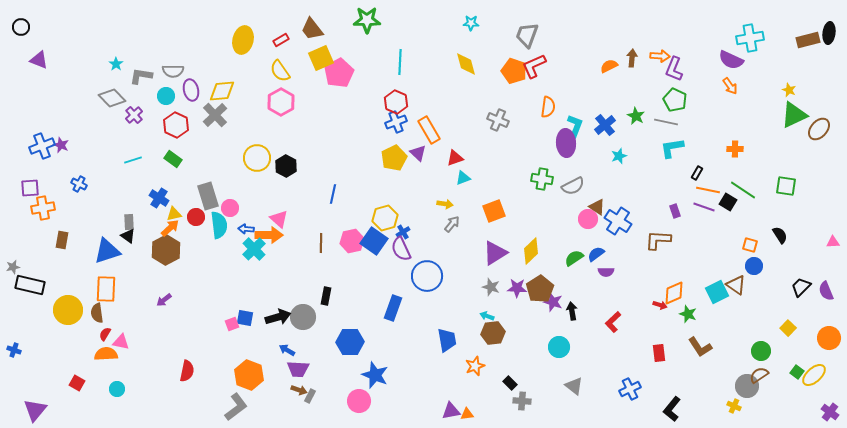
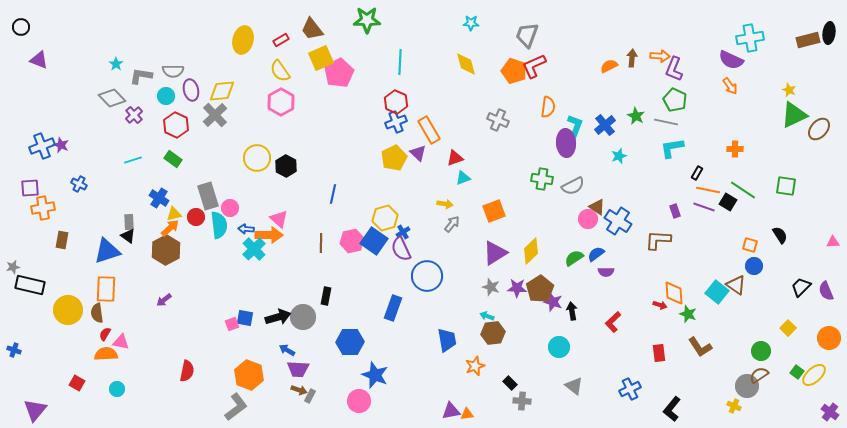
cyan square at (717, 292): rotated 25 degrees counterclockwise
orange diamond at (674, 293): rotated 70 degrees counterclockwise
